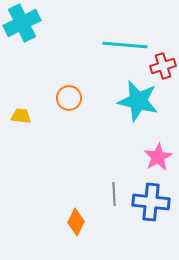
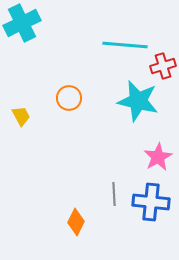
yellow trapezoid: rotated 55 degrees clockwise
